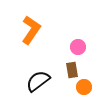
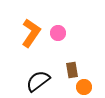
orange L-shape: moved 3 px down
pink circle: moved 20 px left, 14 px up
